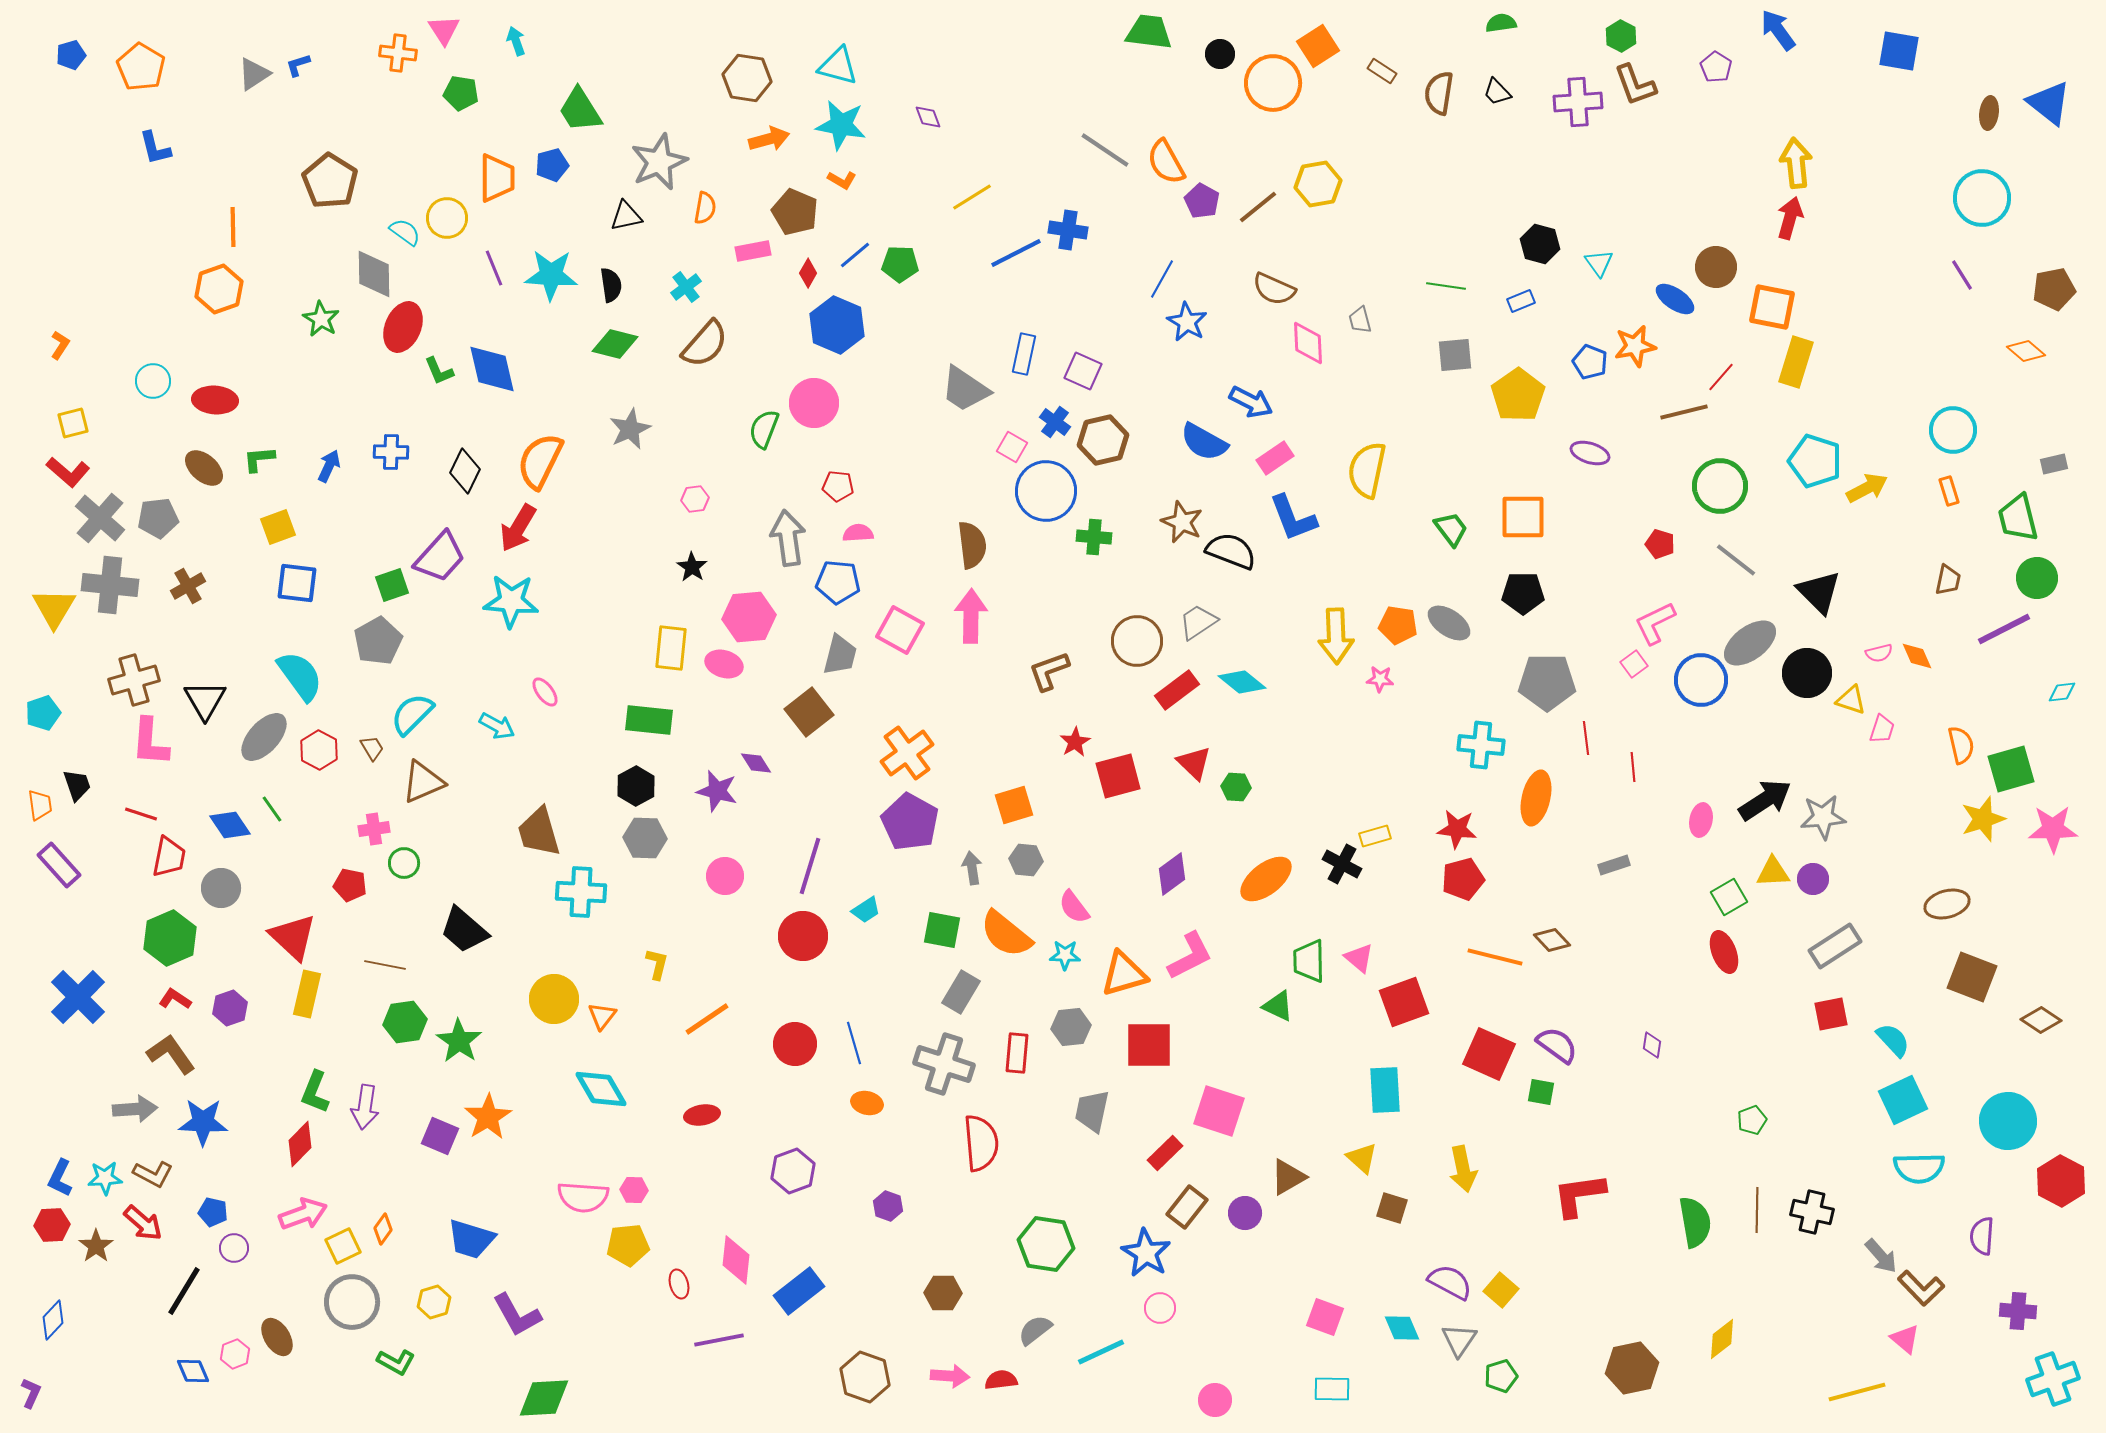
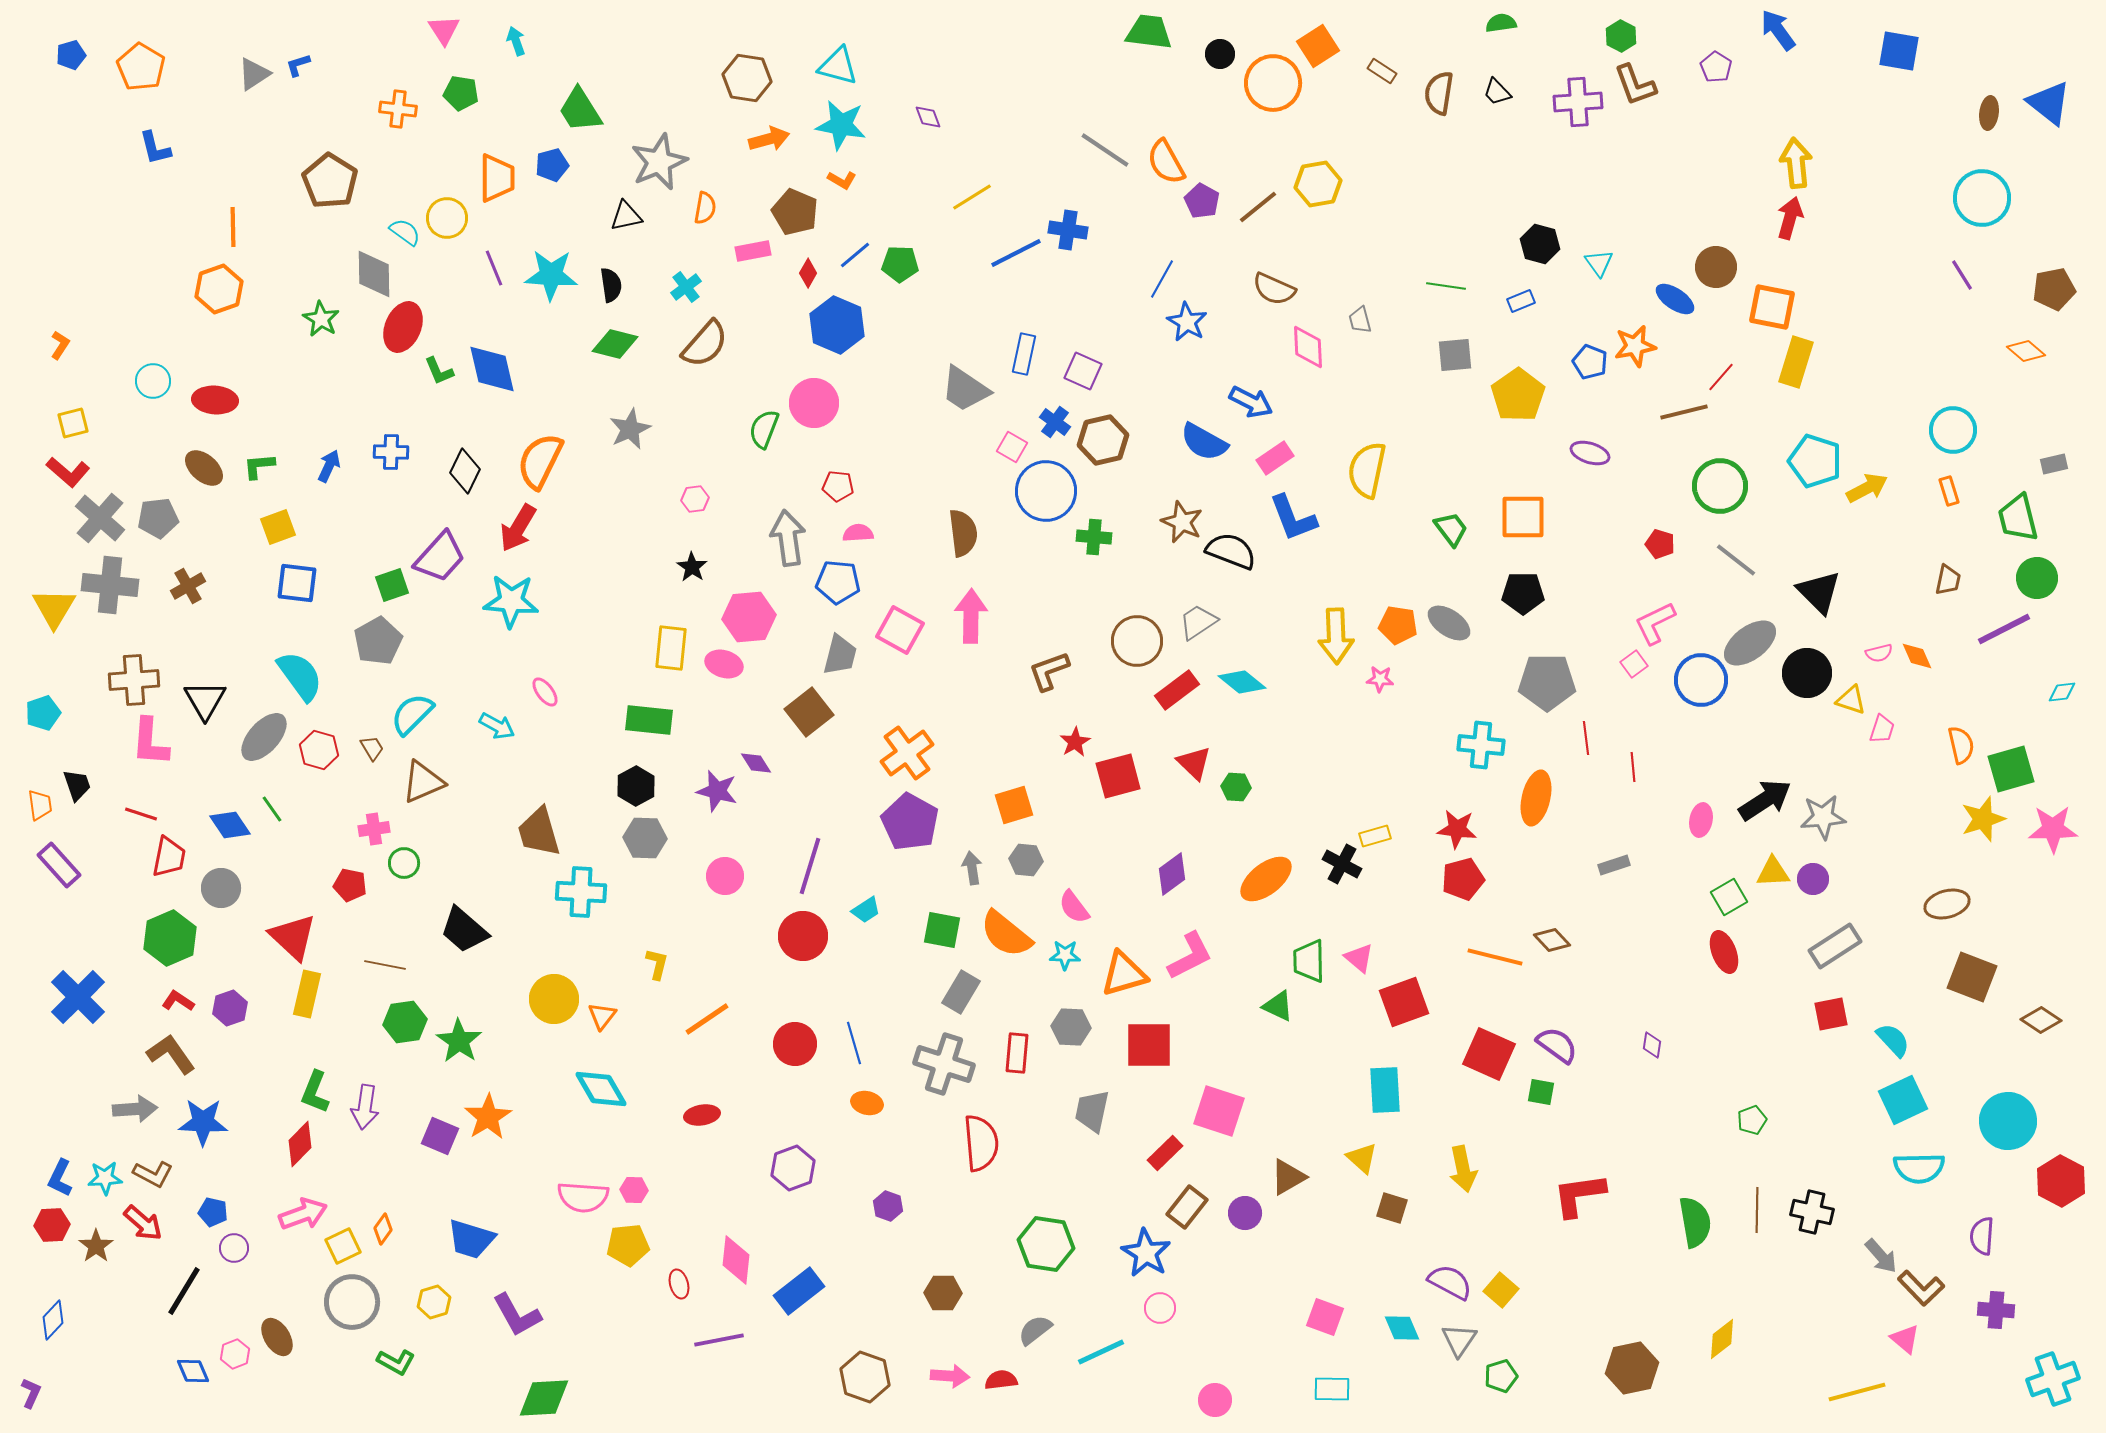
orange cross at (398, 53): moved 56 px down
pink diamond at (1308, 343): moved 4 px down
green L-shape at (259, 459): moved 7 px down
brown semicircle at (972, 545): moved 9 px left, 12 px up
brown cross at (134, 680): rotated 12 degrees clockwise
red hexagon at (319, 750): rotated 12 degrees counterclockwise
red L-shape at (175, 999): moved 3 px right, 2 px down
gray hexagon at (1071, 1027): rotated 9 degrees clockwise
purple hexagon at (793, 1171): moved 3 px up
purple cross at (2018, 1311): moved 22 px left, 1 px up
